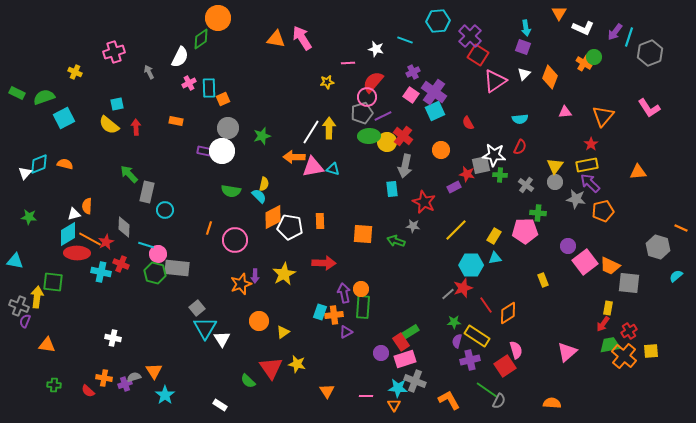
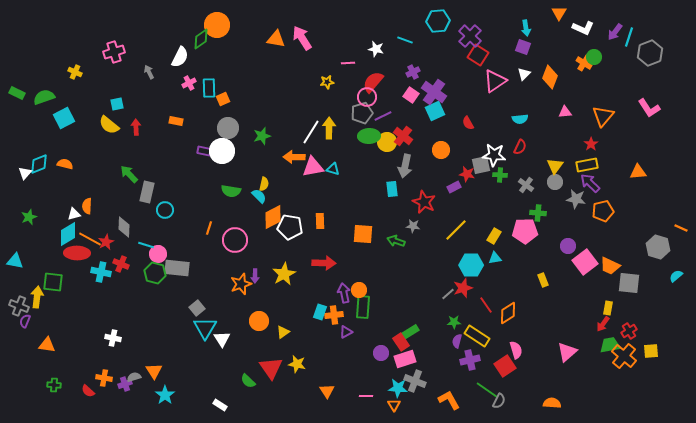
orange circle at (218, 18): moved 1 px left, 7 px down
green star at (29, 217): rotated 28 degrees counterclockwise
orange circle at (361, 289): moved 2 px left, 1 px down
